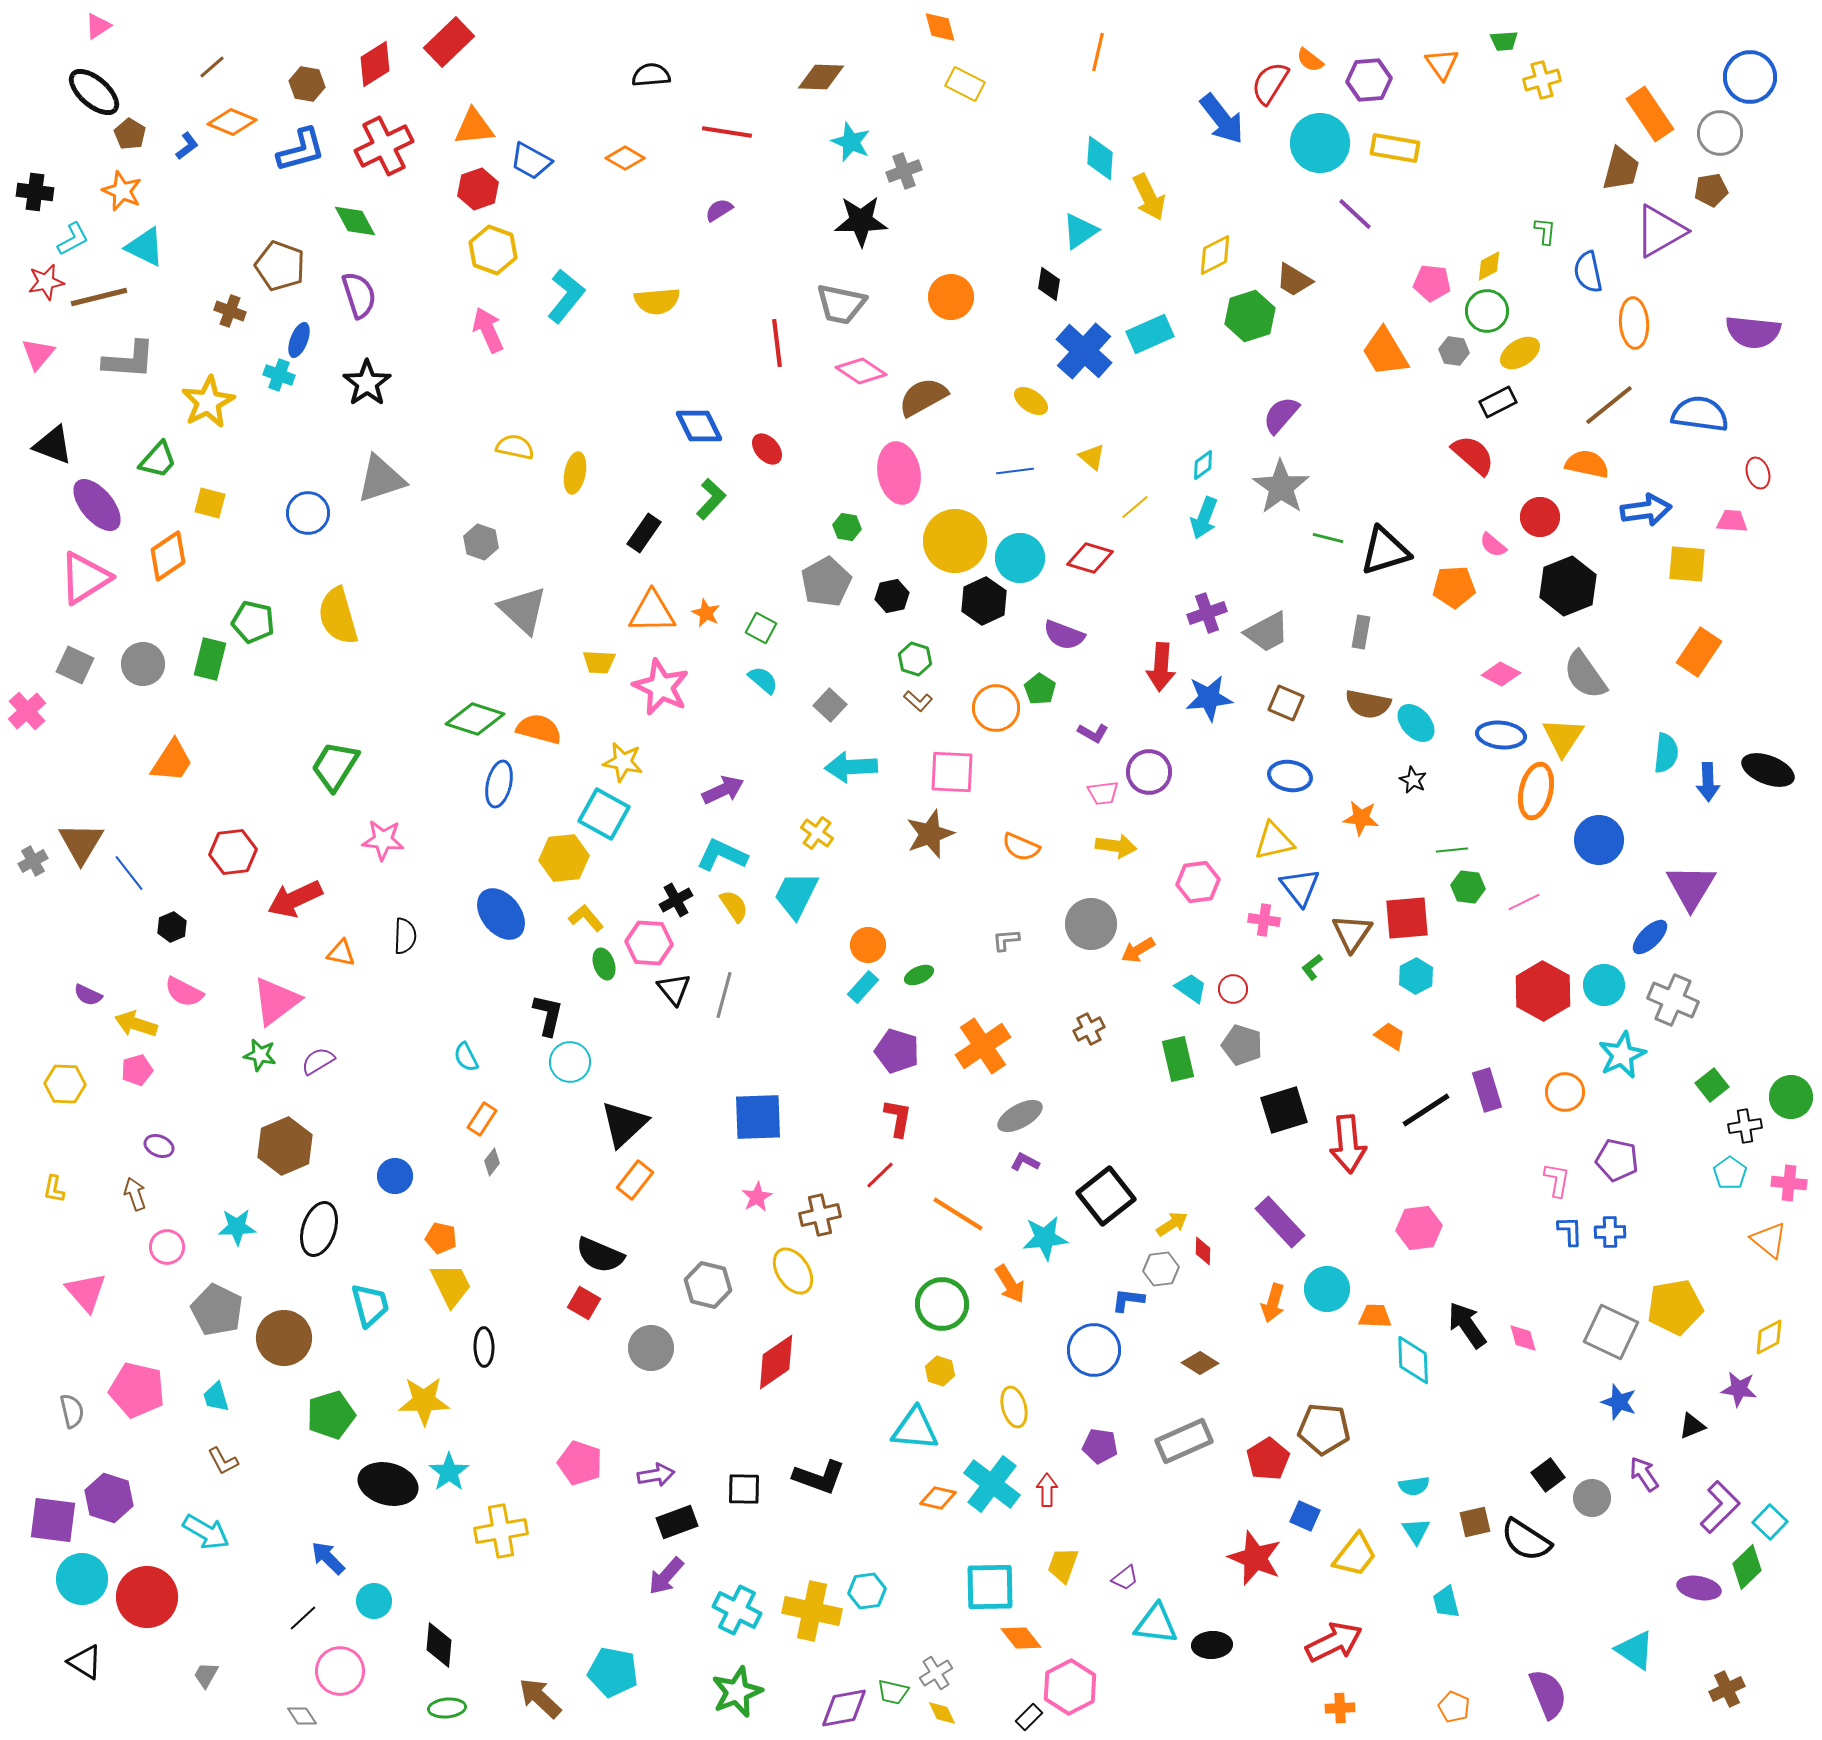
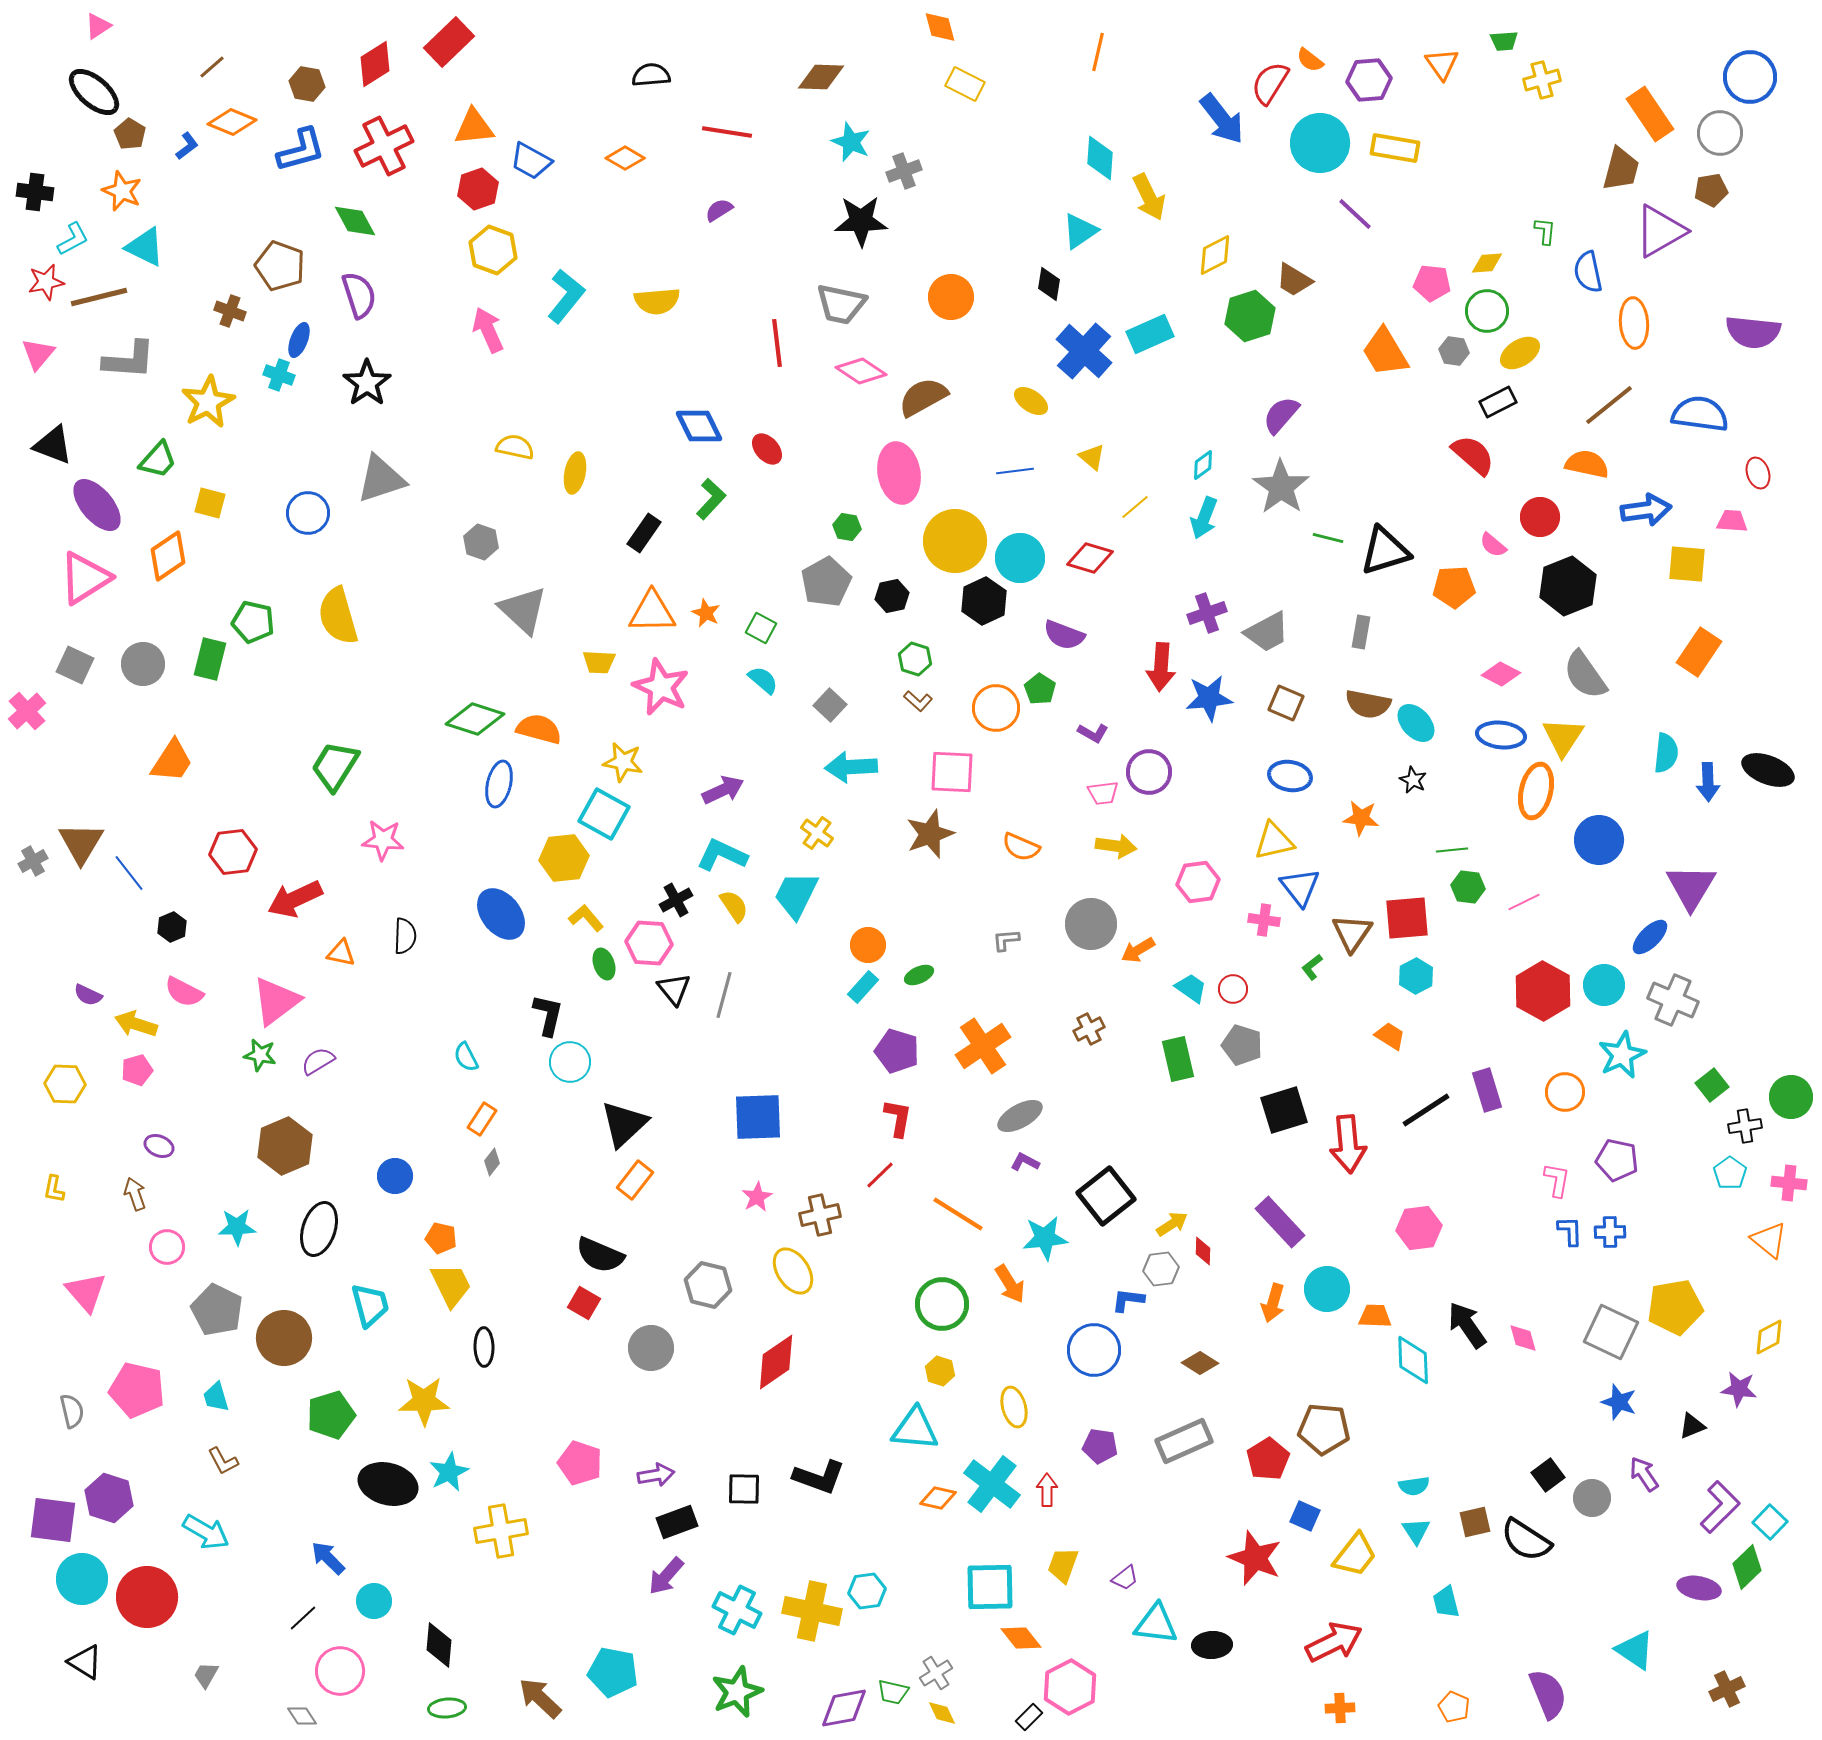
yellow diamond at (1489, 266): moved 2 px left, 3 px up; rotated 24 degrees clockwise
cyan star at (449, 1472): rotated 9 degrees clockwise
